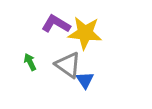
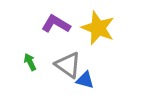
yellow star: moved 13 px right, 5 px up; rotated 16 degrees clockwise
blue triangle: rotated 42 degrees counterclockwise
